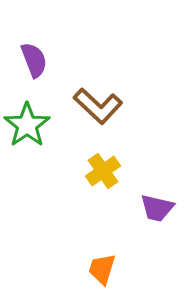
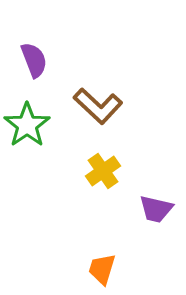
purple trapezoid: moved 1 px left, 1 px down
